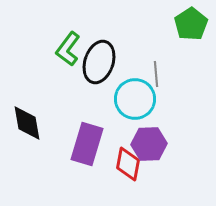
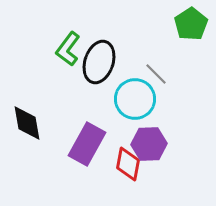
gray line: rotated 40 degrees counterclockwise
purple rectangle: rotated 12 degrees clockwise
